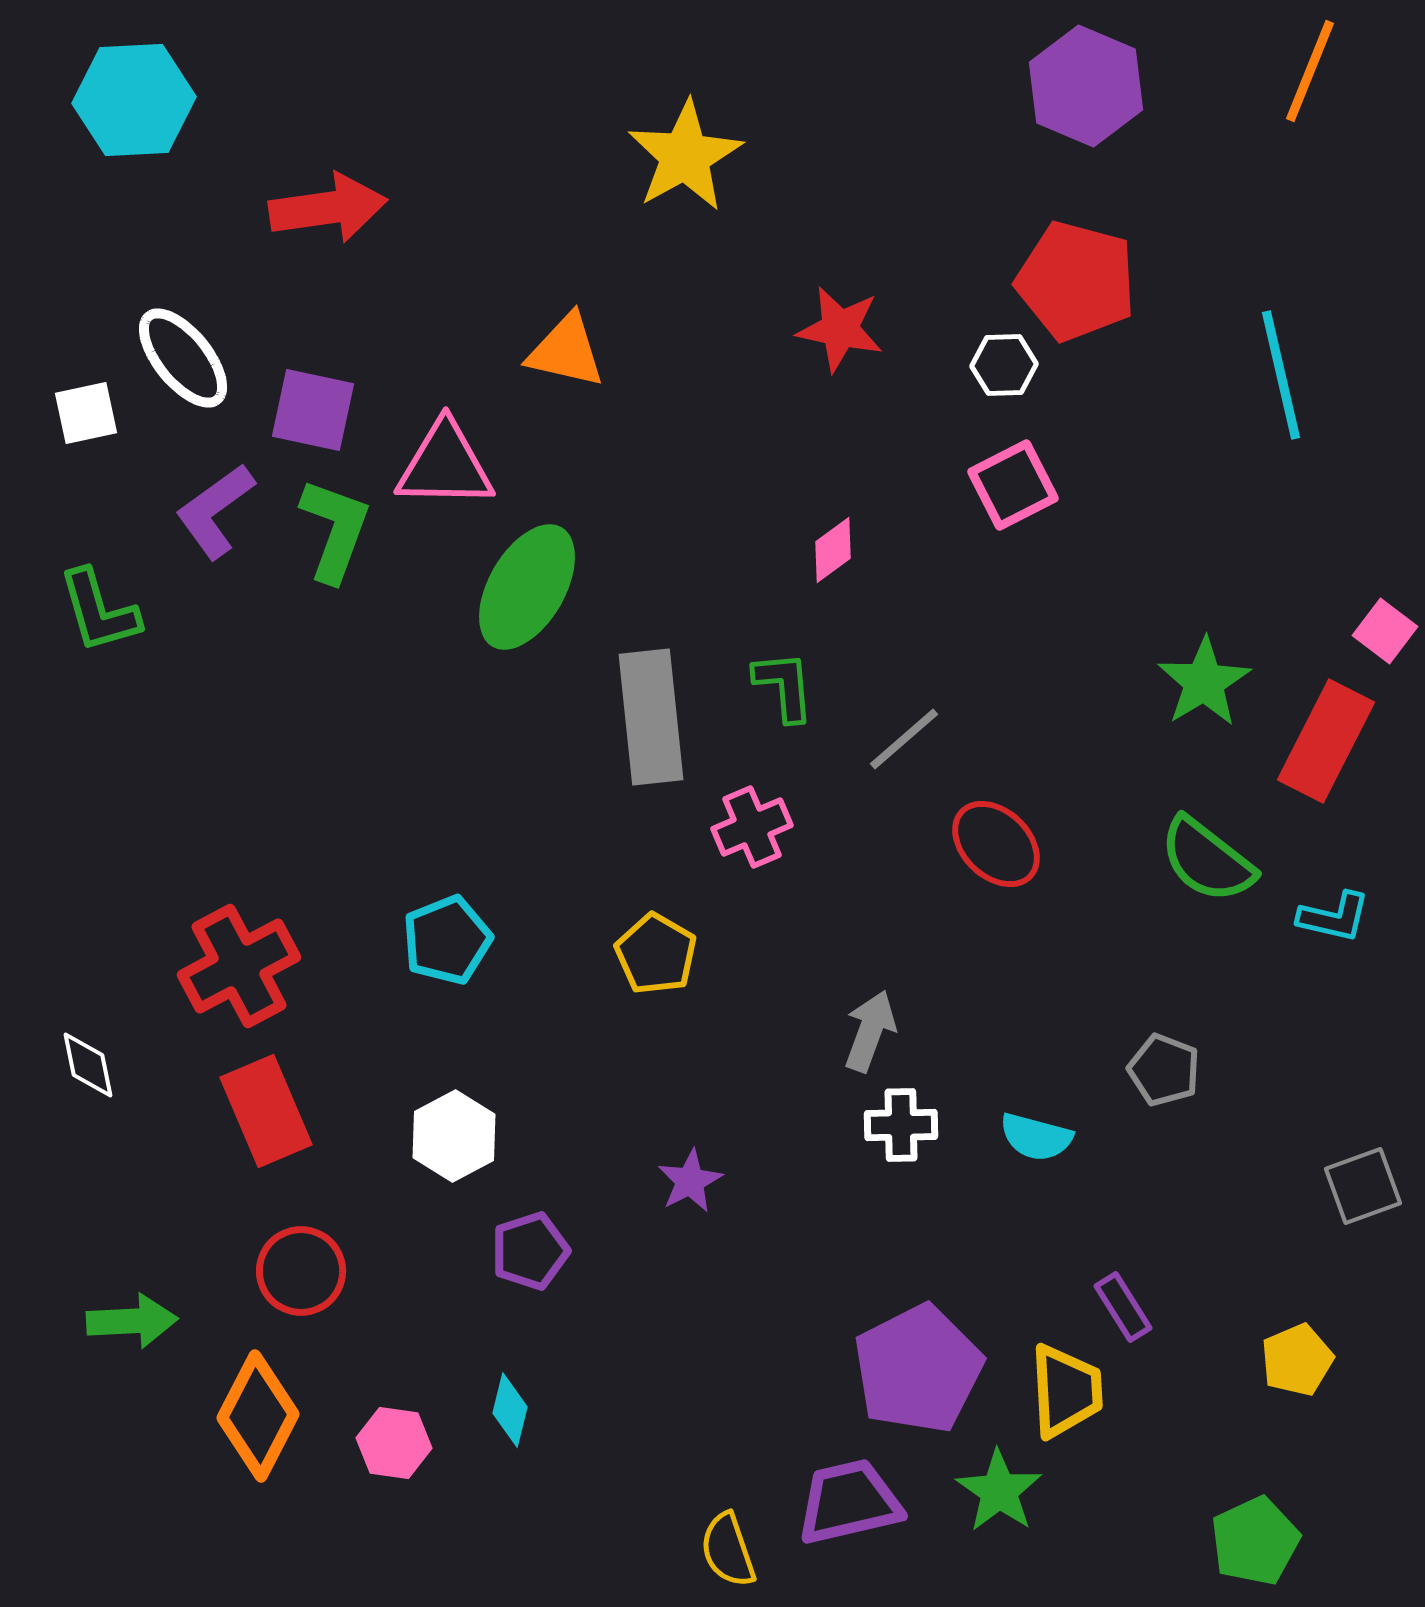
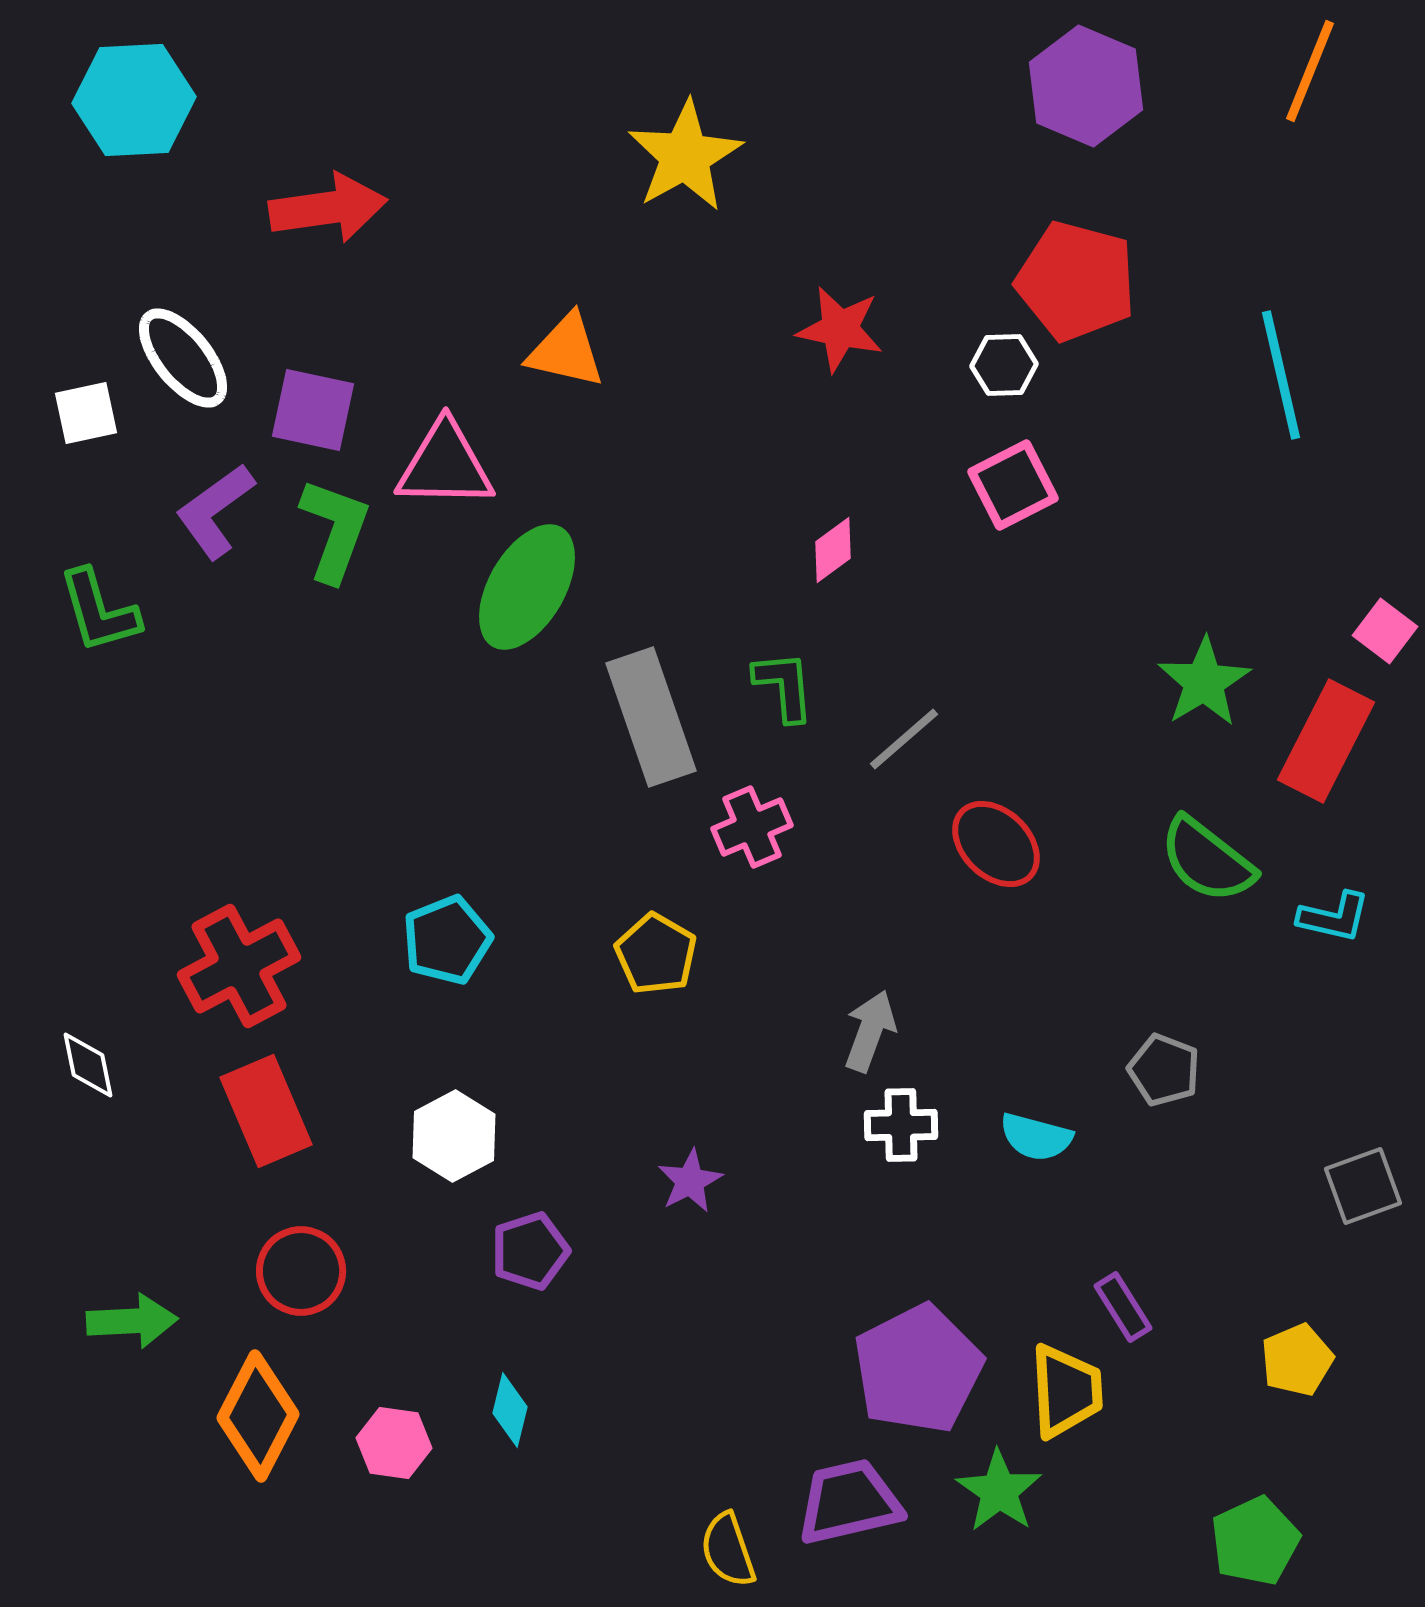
gray rectangle at (651, 717): rotated 13 degrees counterclockwise
